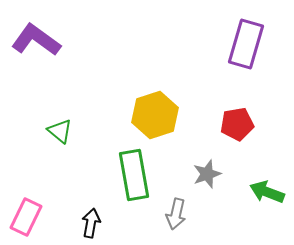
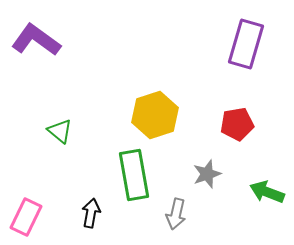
black arrow: moved 10 px up
